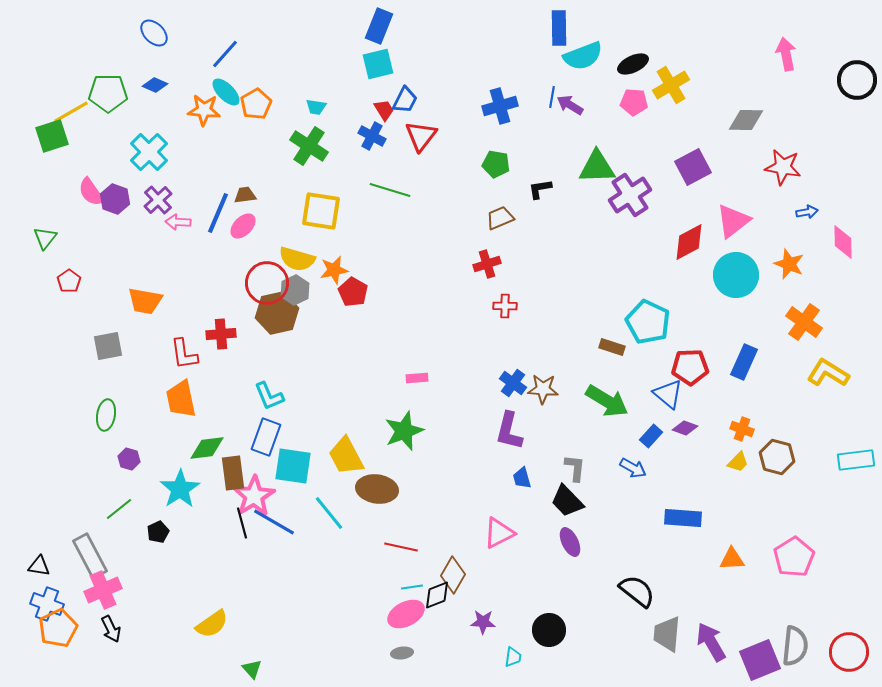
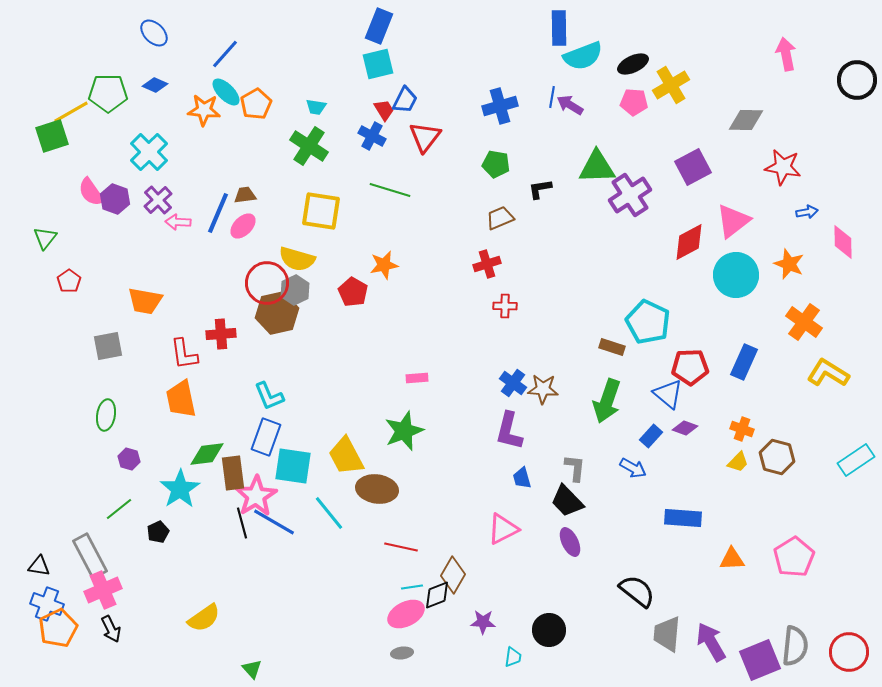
red triangle at (421, 136): moved 4 px right, 1 px down
orange star at (334, 270): moved 50 px right, 5 px up
green arrow at (607, 401): rotated 78 degrees clockwise
green diamond at (207, 448): moved 6 px down
cyan rectangle at (856, 460): rotated 27 degrees counterclockwise
pink star at (254, 496): moved 2 px right
pink triangle at (499, 533): moved 4 px right, 4 px up
yellow semicircle at (212, 624): moved 8 px left, 6 px up
